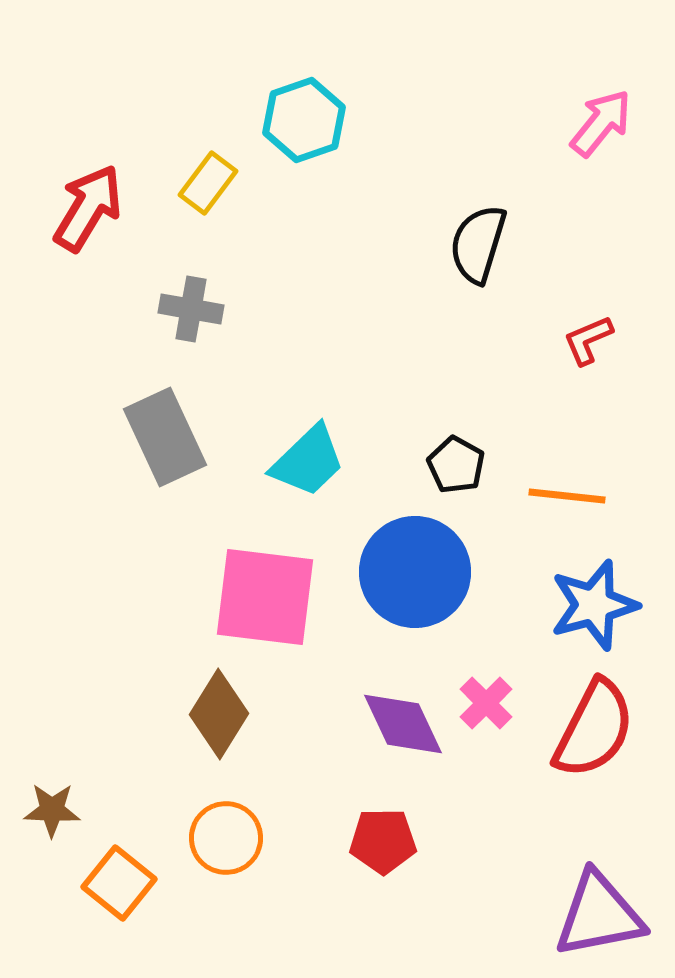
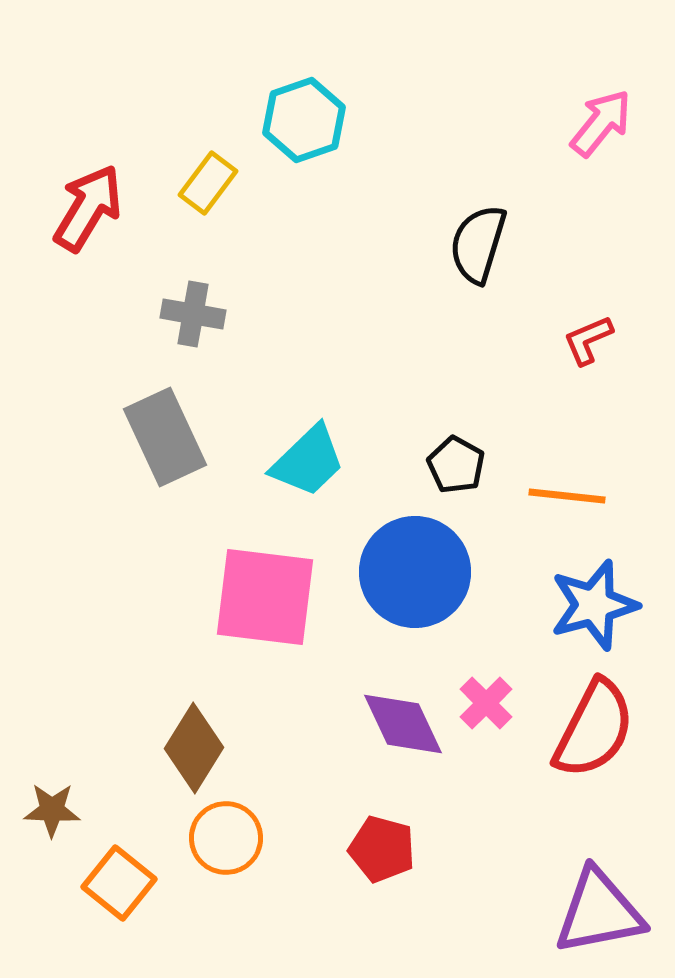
gray cross: moved 2 px right, 5 px down
brown diamond: moved 25 px left, 34 px down
red pentagon: moved 1 px left, 8 px down; rotated 16 degrees clockwise
purple triangle: moved 3 px up
